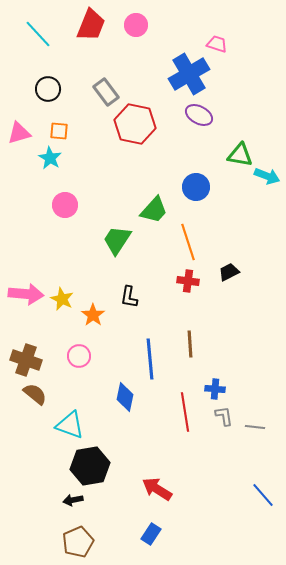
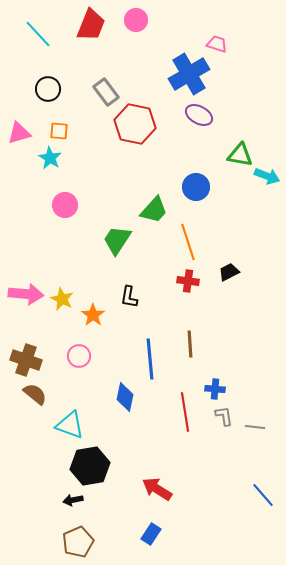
pink circle at (136, 25): moved 5 px up
